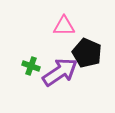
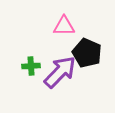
green cross: rotated 24 degrees counterclockwise
purple arrow: rotated 12 degrees counterclockwise
